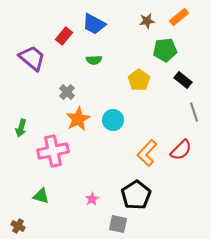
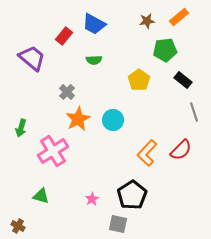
pink cross: rotated 20 degrees counterclockwise
black pentagon: moved 4 px left
